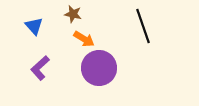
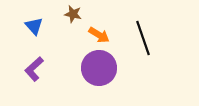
black line: moved 12 px down
orange arrow: moved 15 px right, 4 px up
purple L-shape: moved 6 px left, 1 px down
